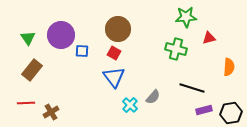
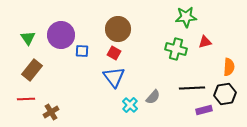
red triangle: moved 4 px left, 4 px down
black line: rotated 20 degrees counterclockwise
red line: moved 4 px up
black hexagon: moved 6 px left, 19 px up
